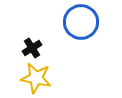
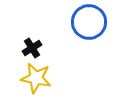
blue circle: moved 8 px right
